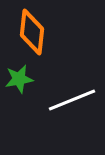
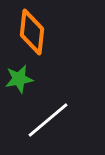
white line: moved 24 px left, 20 px down; rotated 18 degrees counterclockwise
